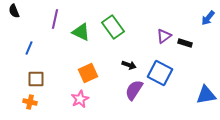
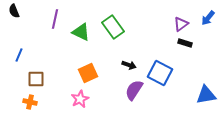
purple triangle: moved 17 px right, 12 px up
blue line: moved 10 px left, 7 px down
